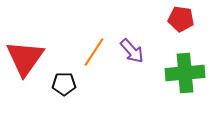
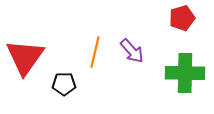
red pentagon: moved 1 px right, 1 px up; rotated 25 degrees counterclockwise
orange line: moved 1 px right; rotated 20 degrees counterclockwise
red triangle: moved 1 px up
green cross: rotated 6 degrees clockwise
